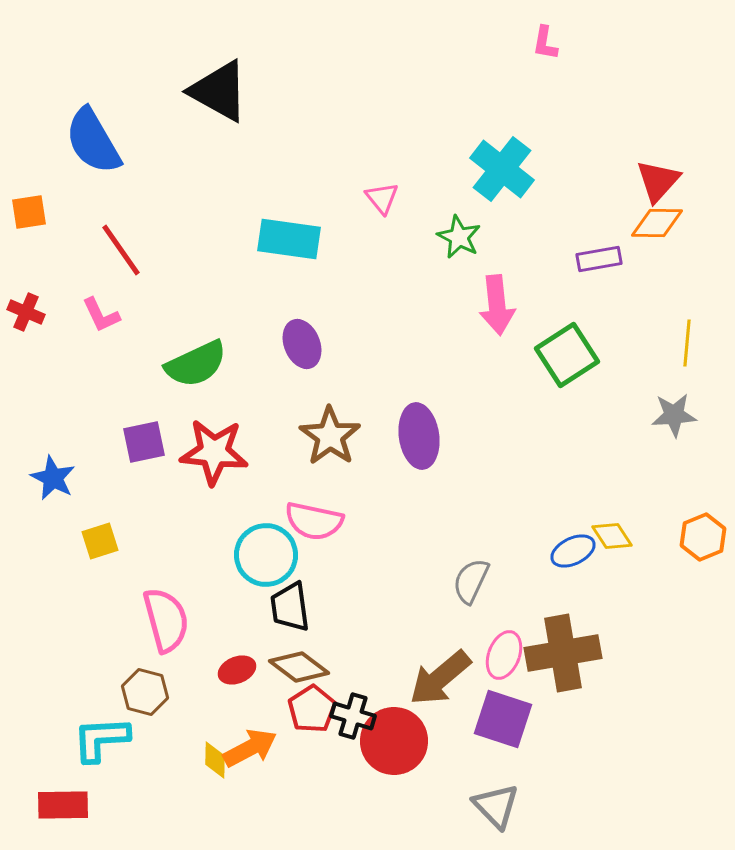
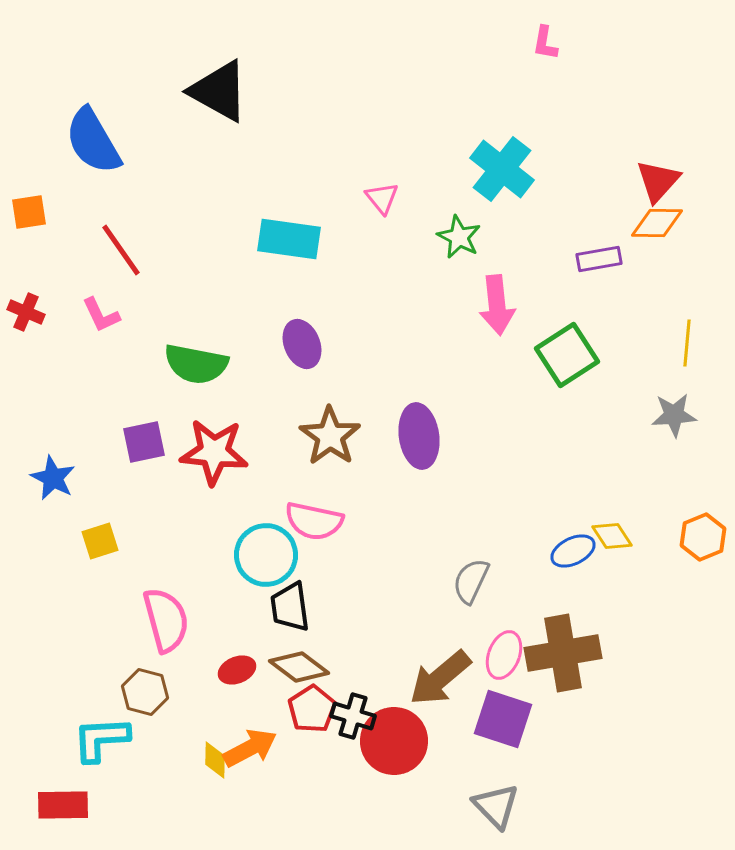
green semicircle at (196, 364): rotated 36 degrees clockwise
